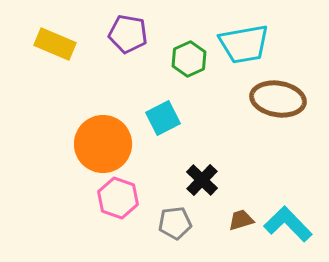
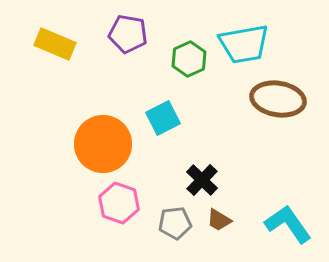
pink hexagon: moved 1 px right, 5 px down
brown trapezoid: moved 22 px left; rotated 132 degrees counterclockwise
cyan L-shape: rotated 9 degrees clockwise
